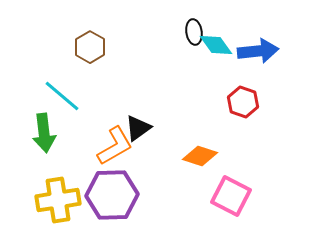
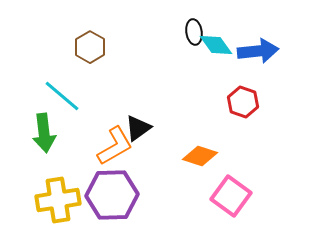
pink square: rotated 9 degrees clockwise
